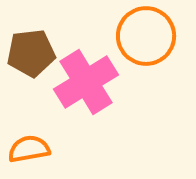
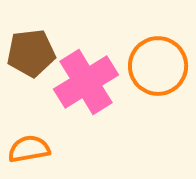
orange circle: moved 12 px right, 30 px down
